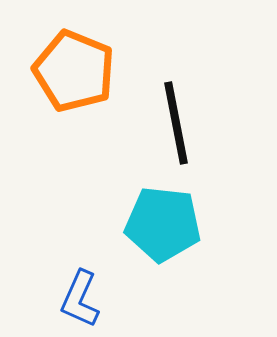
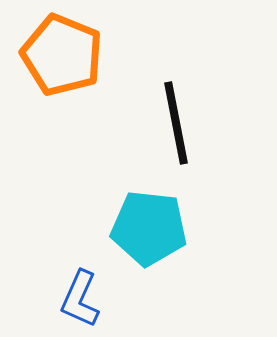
orange pentagon: moved 12 px left, 16 px up
cyan pentagon: moved 14 px left, 4 px down
